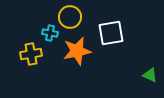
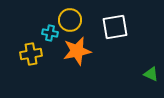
yellow circle: moved 3 px down
white square: moved 4 px right, 6 px up
green triangle: moved 1 px right, 1 px up
